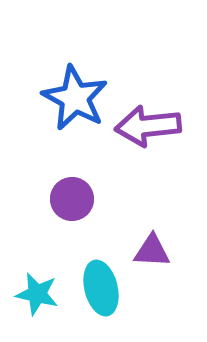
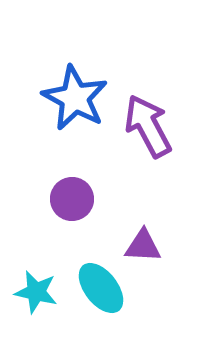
purple arrow: rotated 68 degrees clockwise
purple triangle: moved 9 px left, 5 px up
cyan ellipse: rotated 24 degrees counterclockwise
cyan star: moved 1 px left, 2 px up
